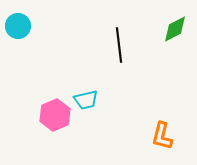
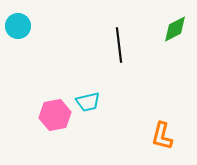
cyan trapezoid: moved 2 px right, 2 px down
pink hexagon: rotated 12 degrees clockwise
